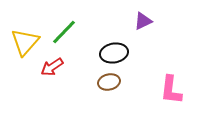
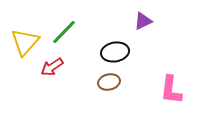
black ellipse: moved 1 px right, 1 px up
